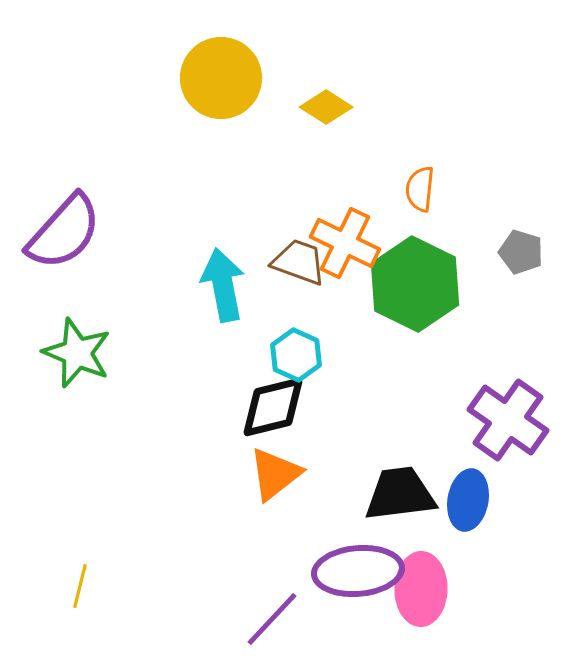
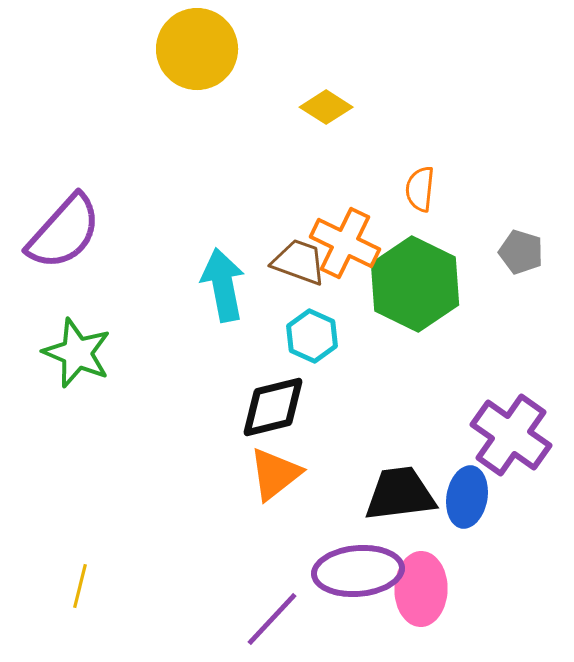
yellow circle: moved 24 px left, 29 px up
cyan hexagon: moved 16 px right, 19 px up
purple cross: moved 3 px right, 15 px down
blue ellipse: moved 1 px left, 3 px up
